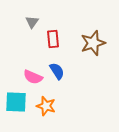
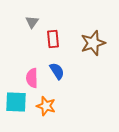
pink semicircle: moved 1 px left, 1 px down; rotated 66 degrees clockwise
